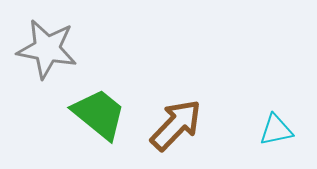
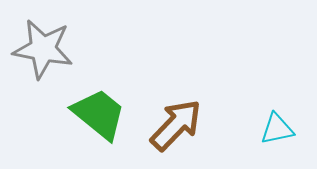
gray star: moved 4 px left
cyan triangle: moved 1 px right, 1 px up
